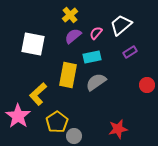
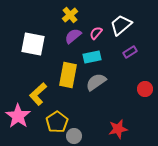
red circle: moved 2 px left, 4 px down
